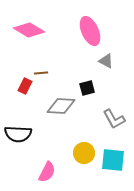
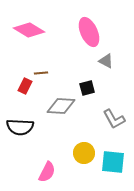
pink ellipse: moved 1 px left, 1 px down
black semicircle: moved 2 px right, 7 px up
cyan square: moved 2 px down
